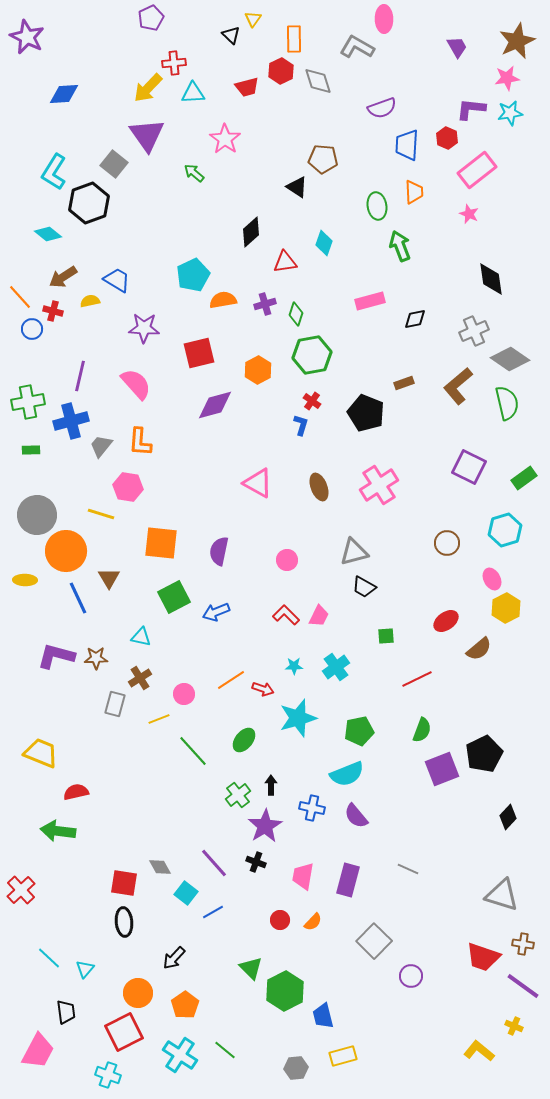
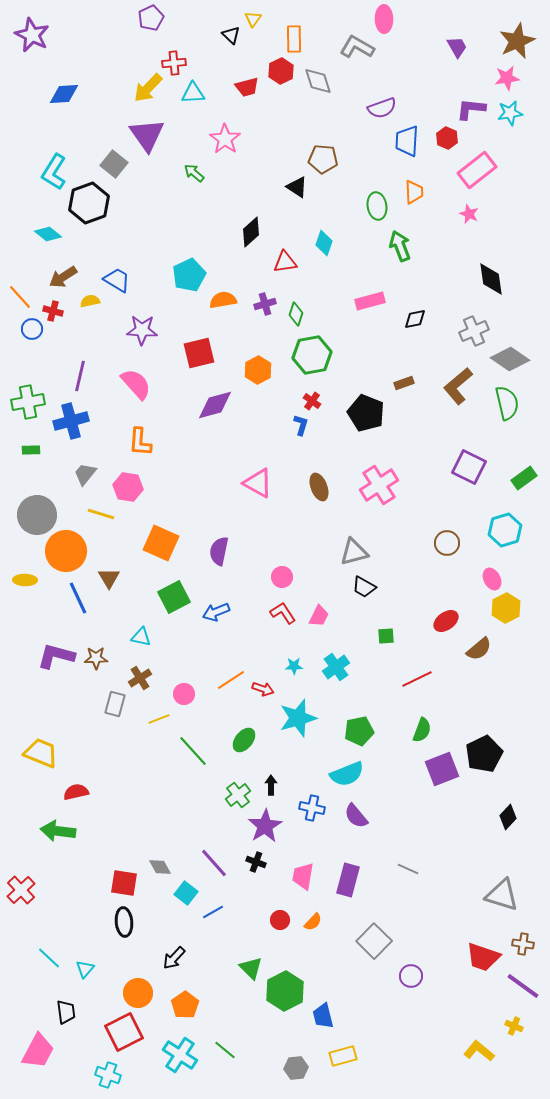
purple star at (27, 37): moved 5 px right, 2 px up
blue trapezoid at (407, 145): moved 4 px up
cyan pentagon at (193, 275): moved 4 px left
purple star at (144, 328): moved 2 px left, 2 px down
gray trapezoid at (101, 446): moved 16 px left, 28 px down
orange square at (161, 543): rotated 18 degrees clockwise
pink circle at (287, 560): moved 5 px left, 17 px down
red L-shape at (286, 615): moved 3 px left, 2 px up; rotated 12 degrees clockwise
